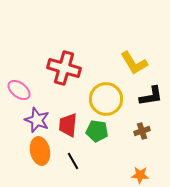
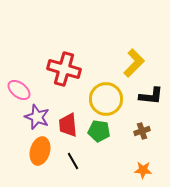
yellow L-shape: rotated 104 degrees counterclockwise
red cross: moved 1 px down
black L-shape: rotated 15 degrees clockwise
purple star: moved 3 px up
red trapezoid: rotated 10 degrees counterclockwise
green pentagon: moved 2 px right
orange ellipse: rotated 28 degrees clockwise
orange star: moved 3 px right, 5 px up
